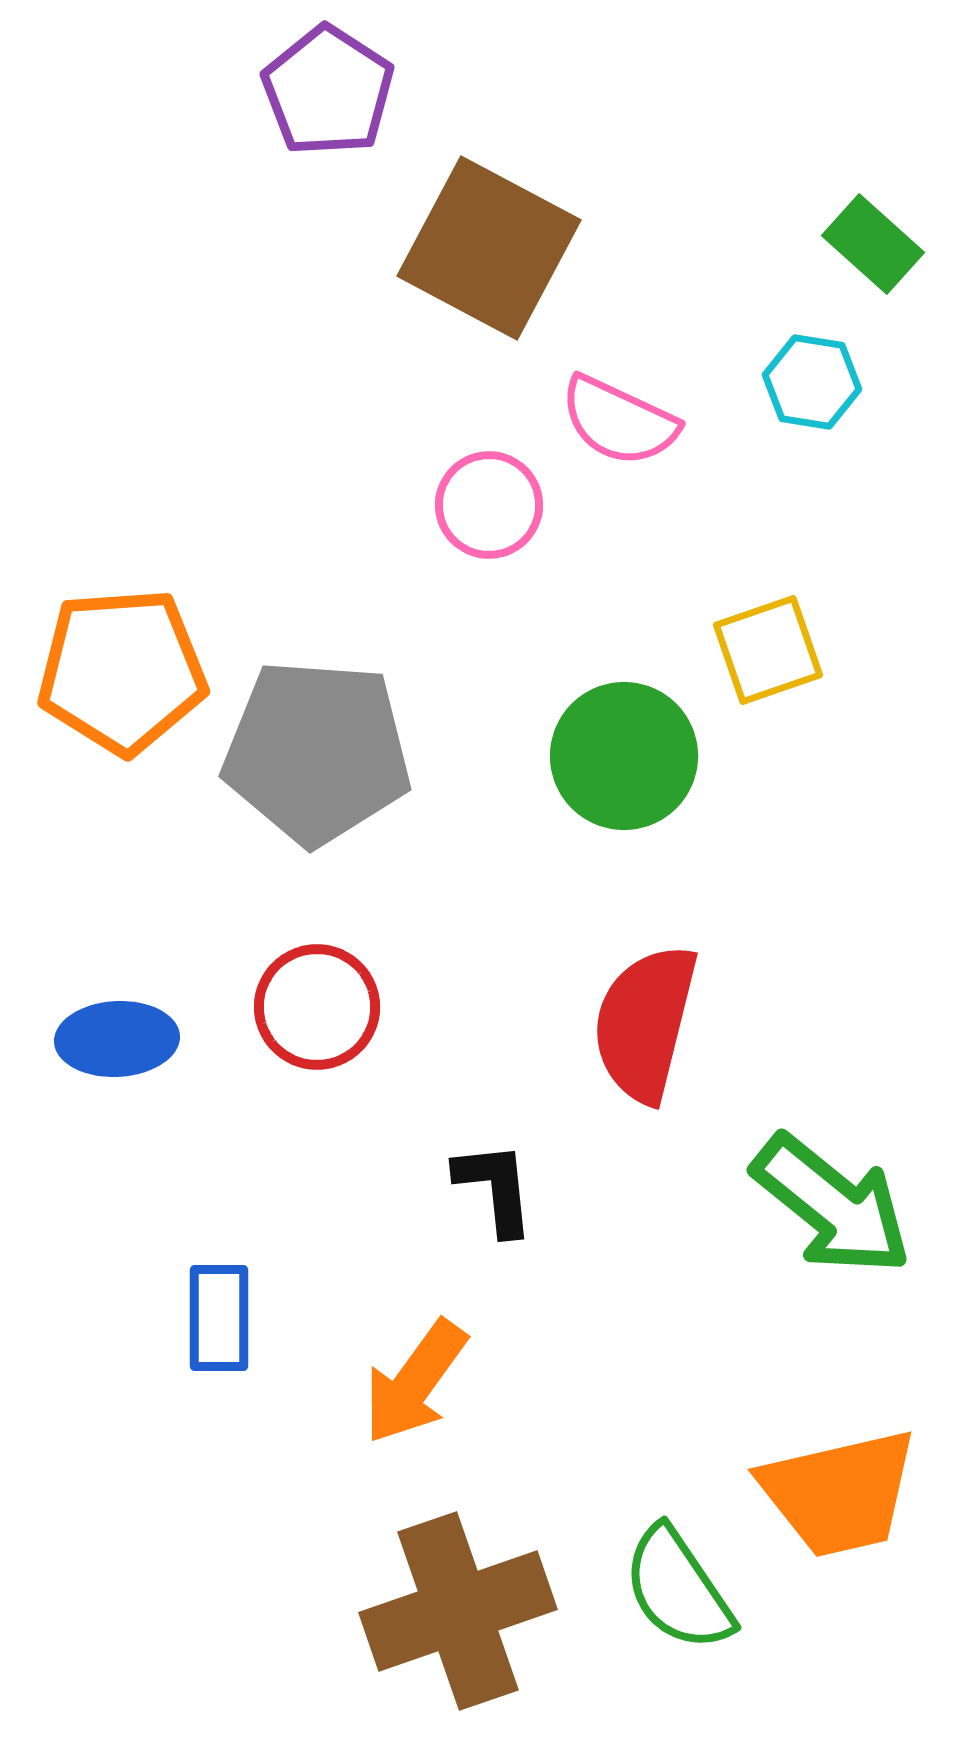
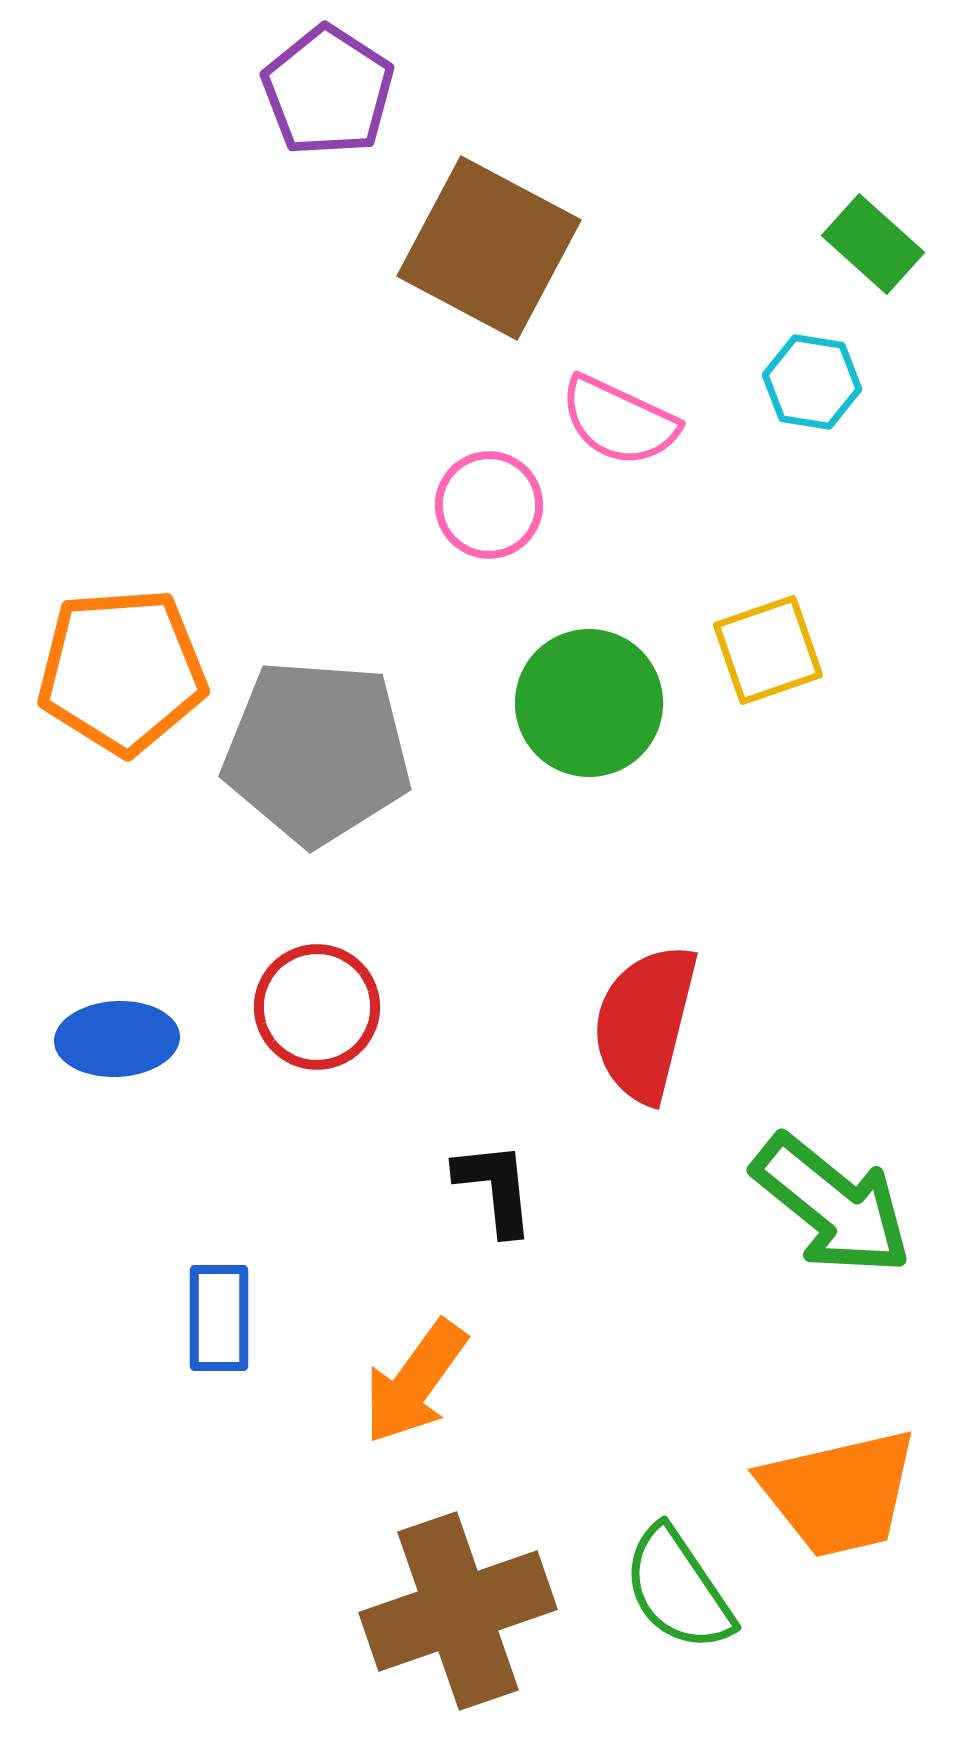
green circle: moved 35 px left, 53 px up
